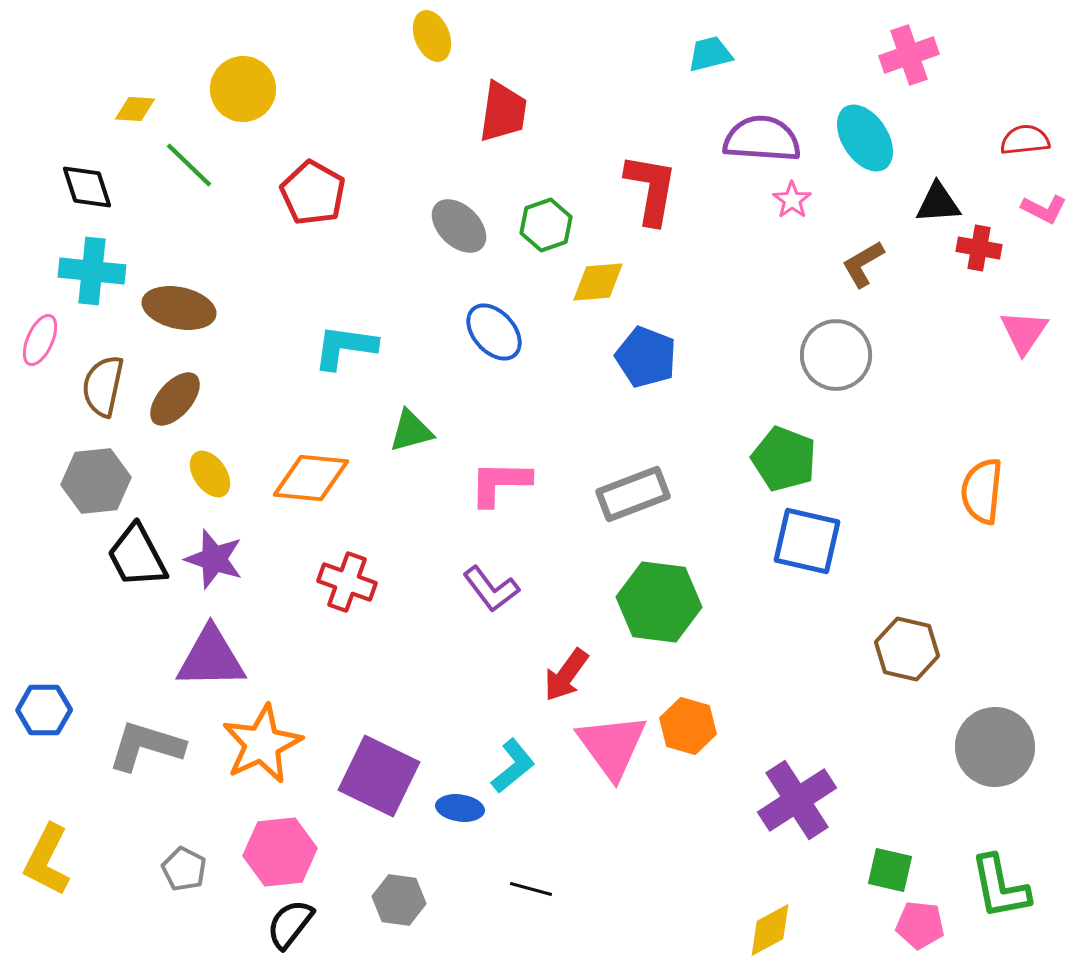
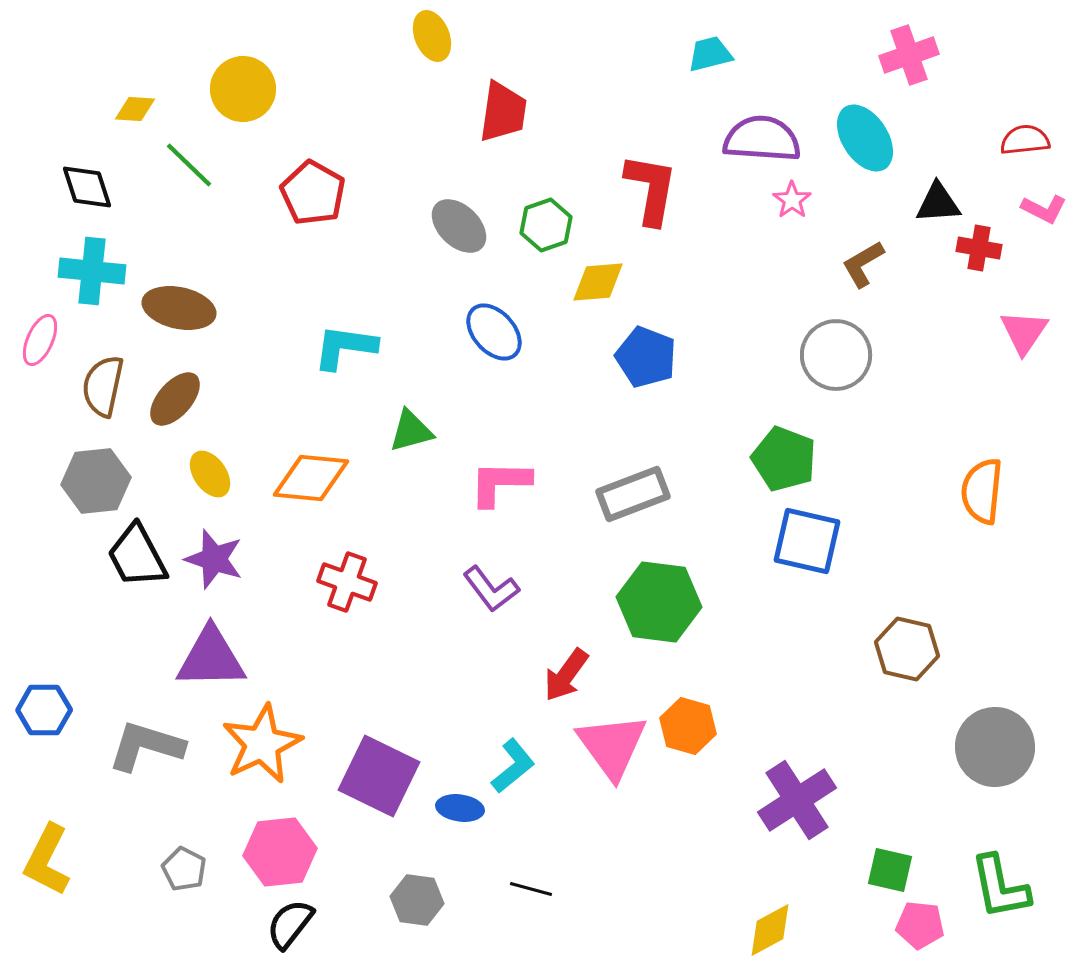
gray hexagon at (399, 900): moved 18 px right
